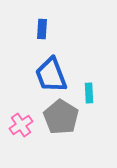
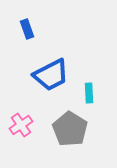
blue rectangle: moved 15 px left; rotated 24 degrees counterclockwise
blue trapezoid: rotated 96 degrees counterclockwise
gray pentagon: moved 9 px right, 12 px down
